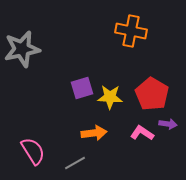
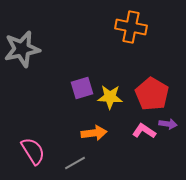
orange cross: moved 4 px up
pink L-shape: moved 2 px right, 2 px up
